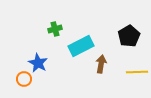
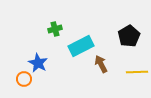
brown arrow: rotated 36 degrees counterclockwise
